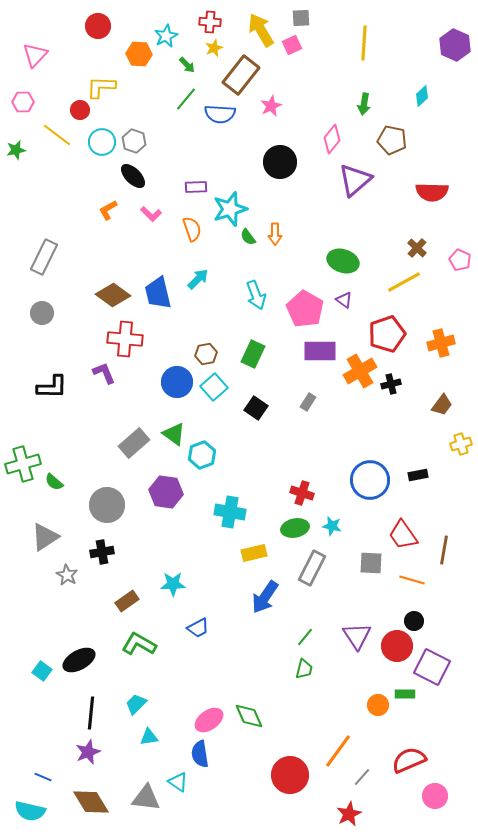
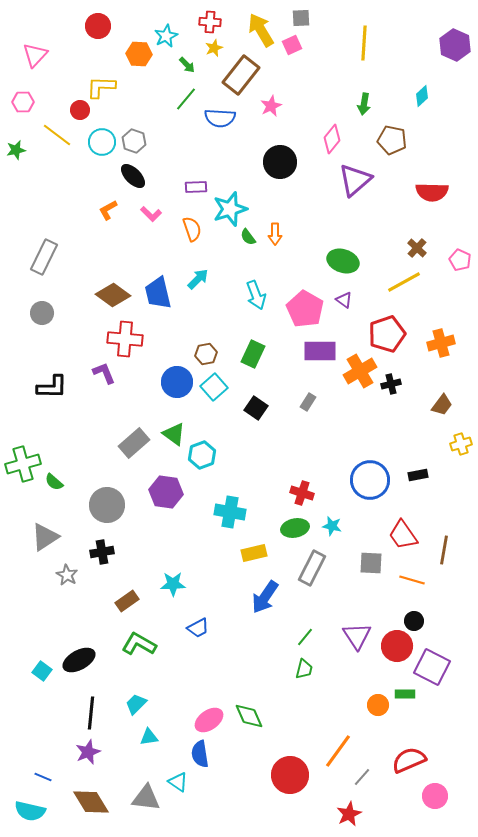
blue semicircle at (220, 114): moved 4 px down
